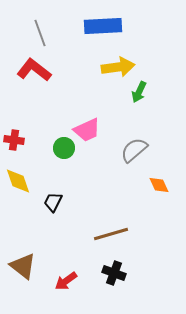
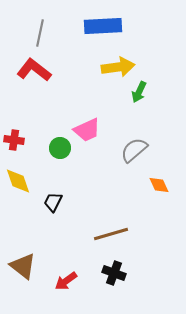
gray line: rotated 32 degrees clockwise
green circle: moved 4 px left
